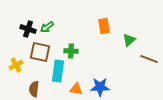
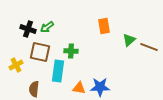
brown line: moved 12 px up
orange triangle: moved 3 px right, 1 px up
